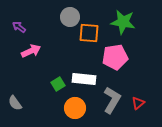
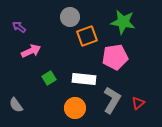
orange square: moved 2 px left, 3 px down; rotated 25 degrees counterclockwise
green square: moved 9 px left, 6 px up
gray semicircle: moved 1 px right, 2 px down
